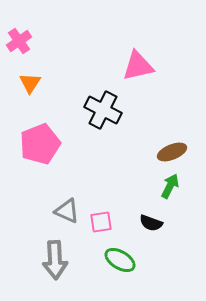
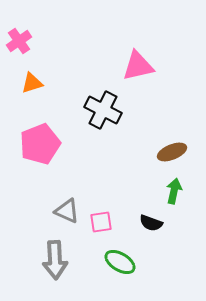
orange triangle: moved 2 px right; rotated 40 degrees clockwise
green arrow: moved 4 px right, 5 px down; rotated 15 degrees counterclockwise
green ellipse: moved 2 px down
